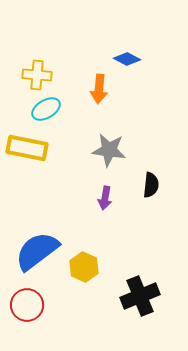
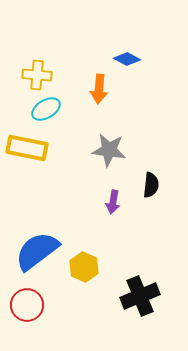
purple arrow: moved 8 px right, 4 px down
